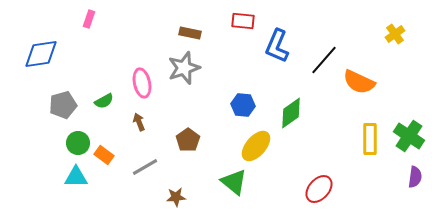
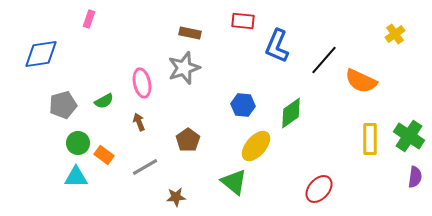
orange semicircle: moved 2 px right, 1 px up
